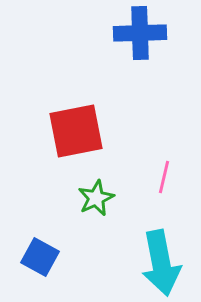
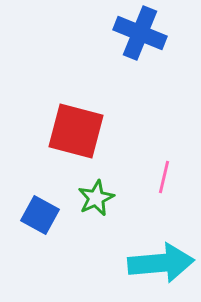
blue cross: rotated 24 degrees clockwise
red square: rotated 26 degrees clockwise
blue square: moved 42 px up
cyan arrow: rotated 84 degrees counterclockwise
